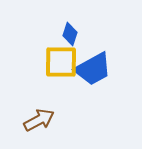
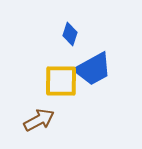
yellow square: moved 19 px down
